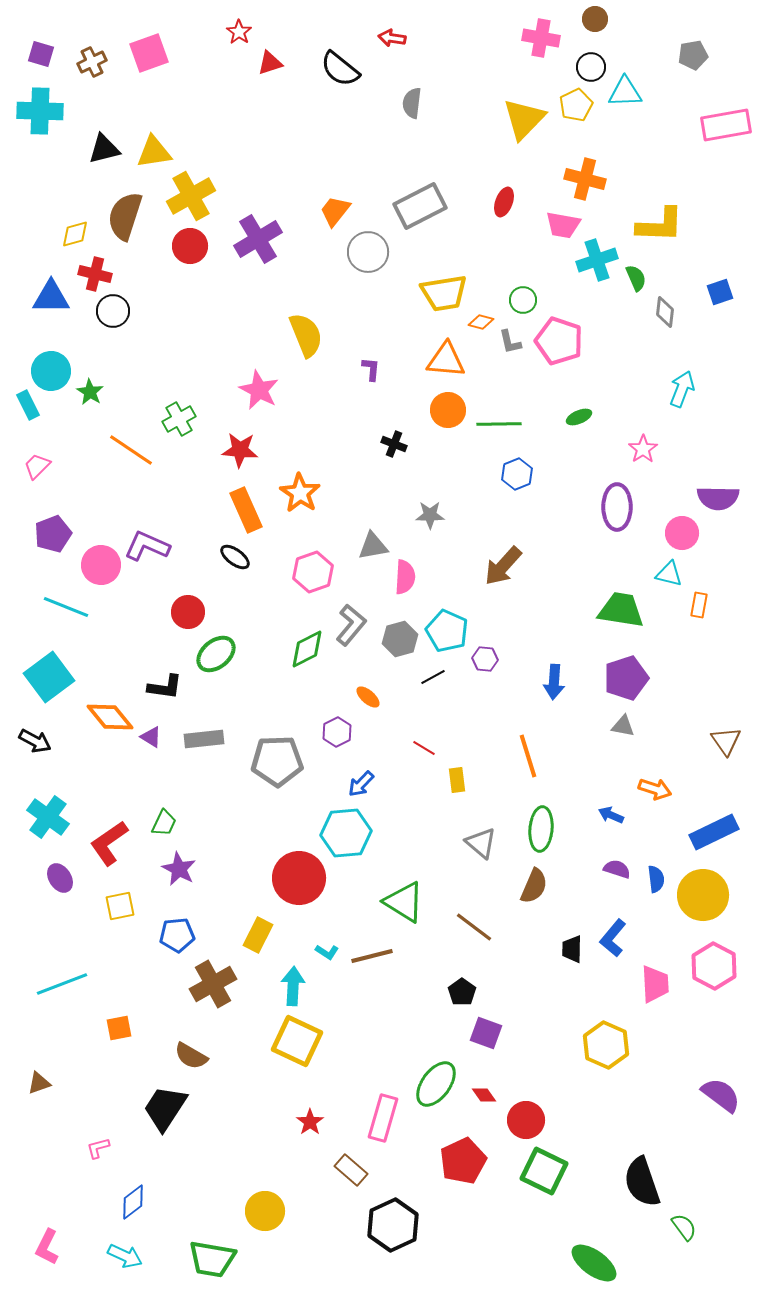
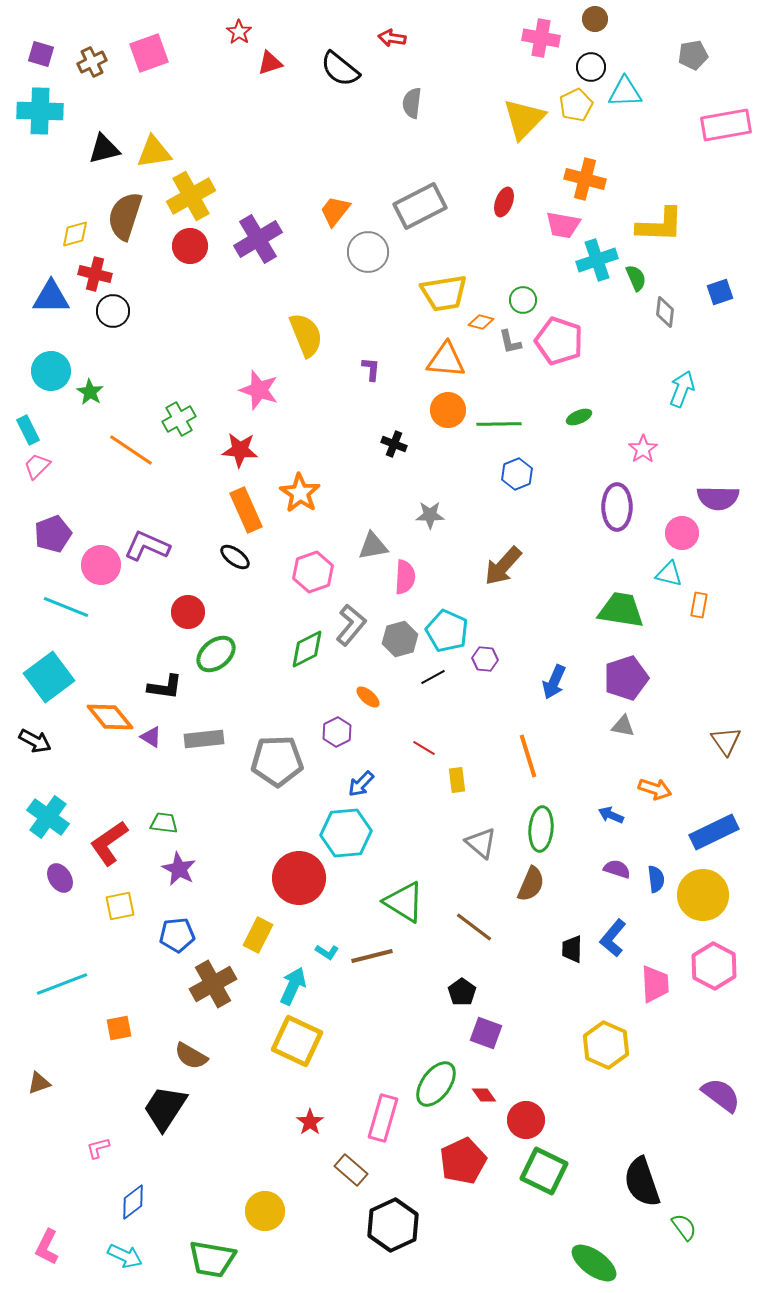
pink star at (259, 390): rotated 9 degrees counterclockwise
cyan rectangle at (28, 405): moved 25 px down
blue arrow at (554, 682): rotated 20 degrees clockwise
green trapezoid at (164, 823): rotated 108 degrees counterclockwise
brown semicircle at (534, 886): moved 3 px left, 2 px up
cyan arrow at (293, 986): rotated 21 degrees clockwise
